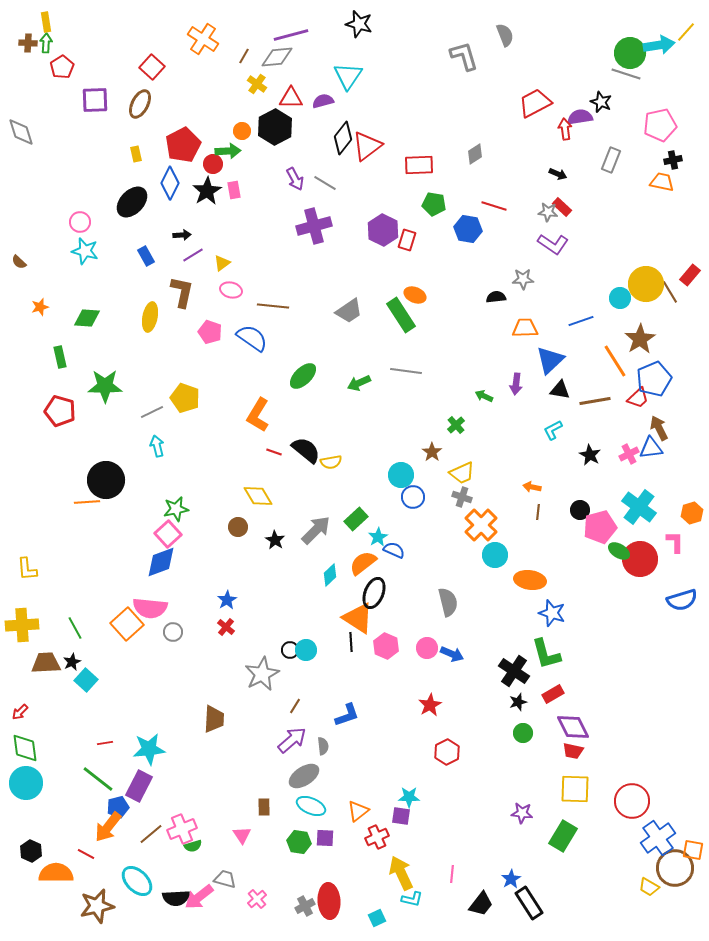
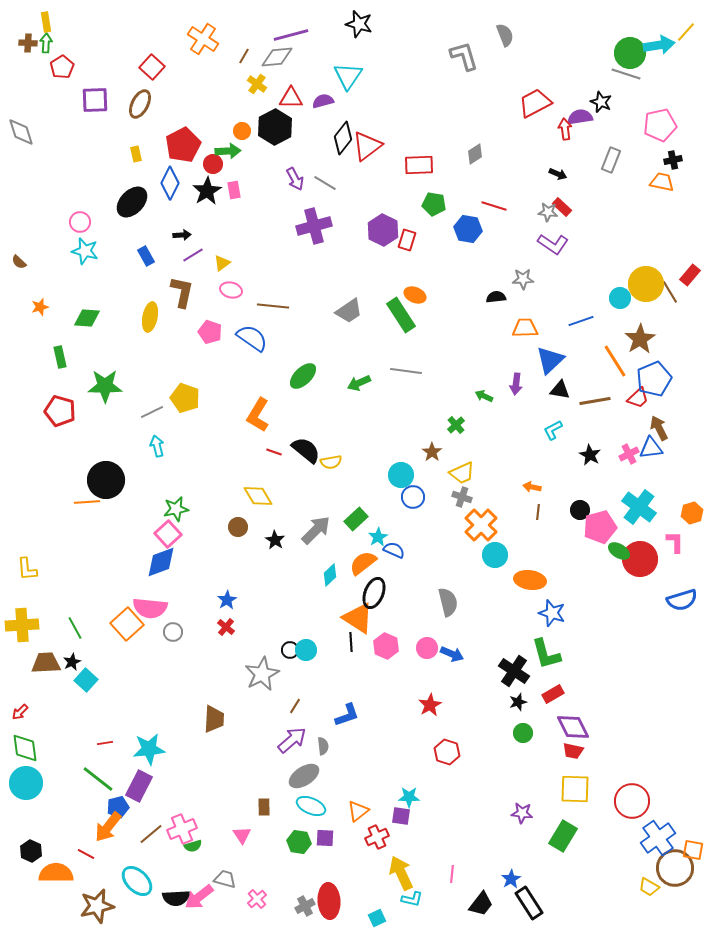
red hexagon at (447, 752): rotated 15 degrees counterclockwise
